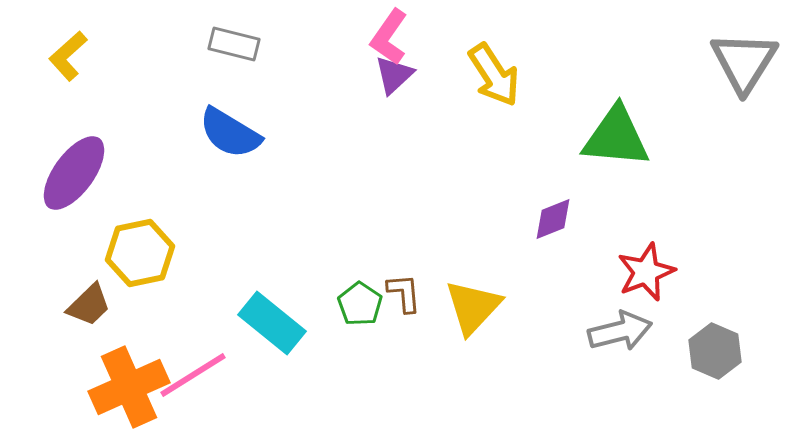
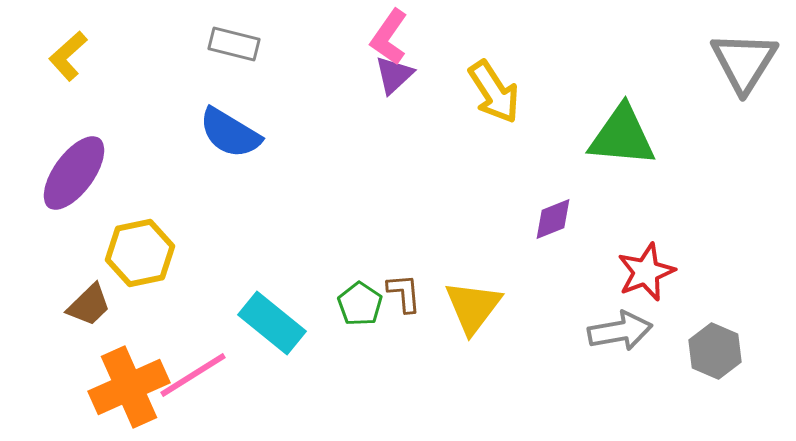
yellow arrow: moved 17 px down
green triangle: moved 6 px right, 1 px up
yellow triangle: rotated 6 degrees counterclockwise
gray arrow: rotated 4 degrees clockwise
